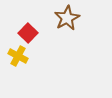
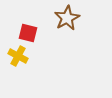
red square: rotated 30 degrees counterclockwise
